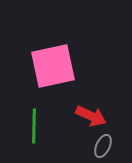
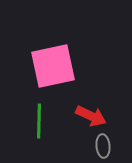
green line: moved 5 px right, 5 px up
gray ellipse: rotated 30 degrees counterclockwise
